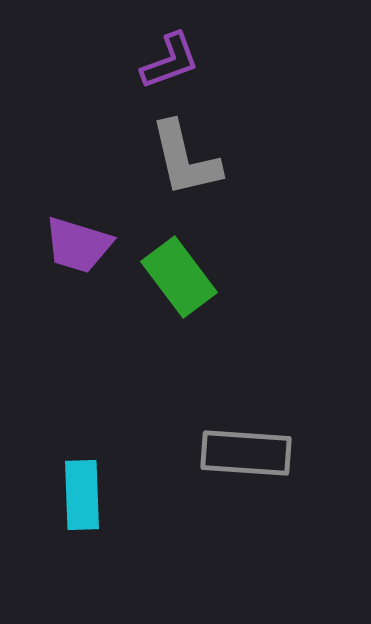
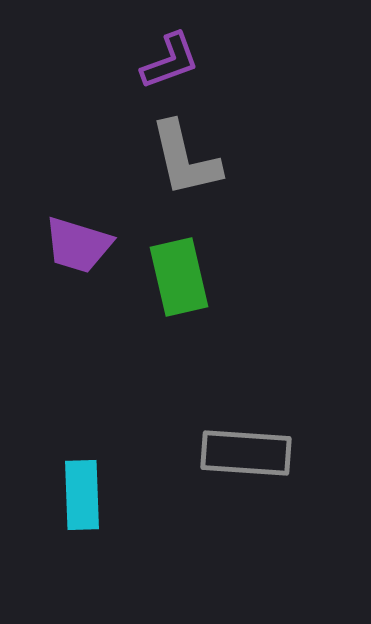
green rectangle: rotated 24 degrees clockwise
